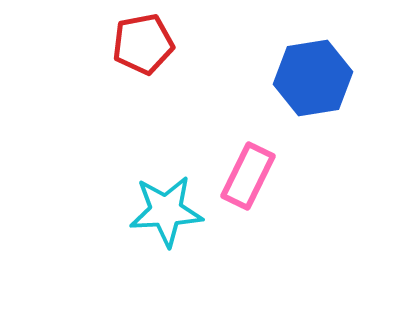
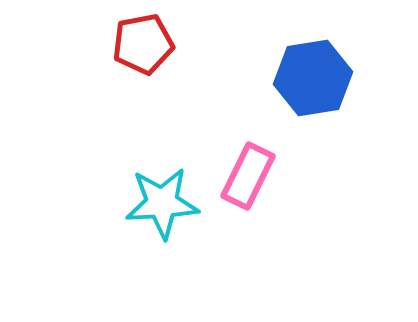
cyan star: moved 4 px left, 8 px up
